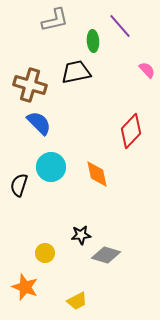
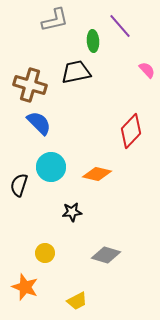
orange diamond: rotated 64 degrees counterclockwise
black star: moved 9 px left, 23 px up
